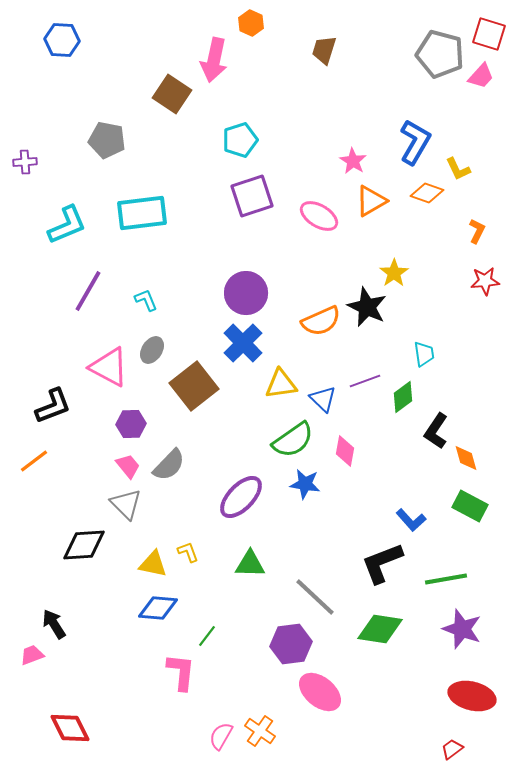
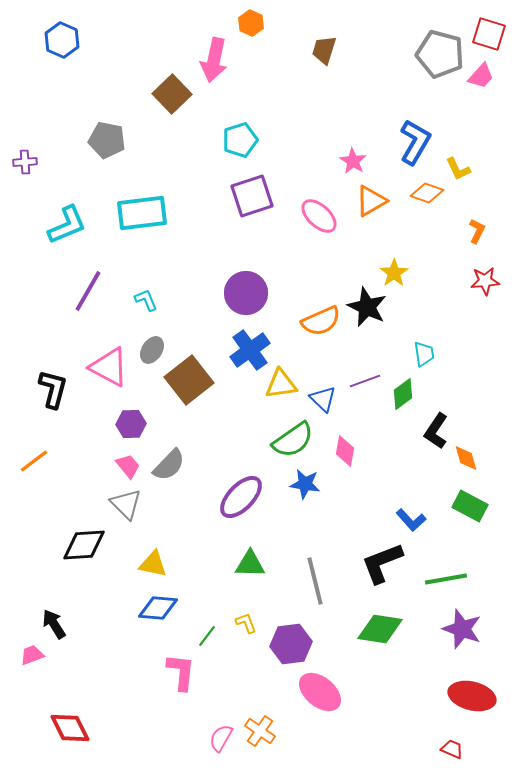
blue hexagon at (62, 40): rotated 20 degrees clockwise
brown square at (172, 94): rotated 12 degrees clockwise
pink ellipse at (319, 216): rotated 12 degrees clockwise
blue cross at (243, 343): moved 7 px right, 7 px down; rotated 9 degrees clockwise
brown square at (194, 386): moved 5 px left, 6 px up
green diamond at (403, 397): moved 3 px up
black L-shape at (53, 406): moved 17 px up; rotated 54 degrees counterclockwise
yellow L-shape at (188, 552): moved 58 px right, 71 px down
gray line at (315, 597): moved 16 px up; rotated 33 degrees clockwise
pink semicircle at (221, 736): moved 2 px down
red trapezoid at (452, 749): rotated 60 degrees clockwise
